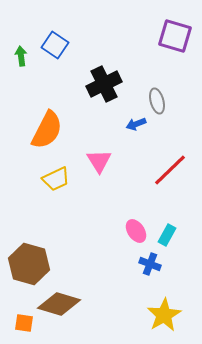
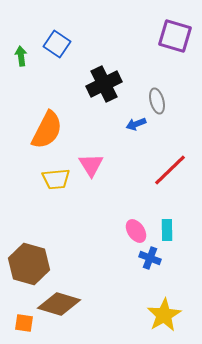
blue square: moved 2 px right, 1 px up
pink triangle: moved 8 px left, 4 px down
yellow trapezoid: rotated 20 degrees clockwise
cyan rectangle: moved 5 px up; rotated 30 degrees counterclockwise
blue cross: moved 6 px up
